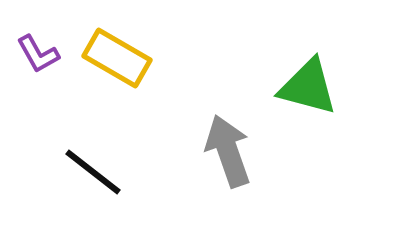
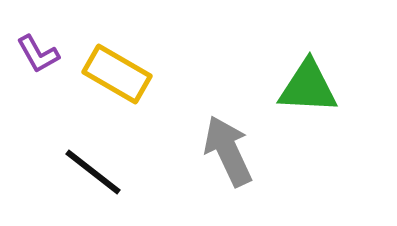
yellow rectangle: moved 16 px down
green triangle: rotated 12 degrees counterclockwise
gray arrow: rotated 6 degrees counterclockwise
